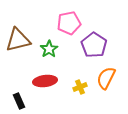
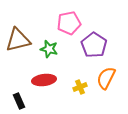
green star: rotated 24 degrees counterclockwise
red ellipse: moved 1 px left, 1 px up
